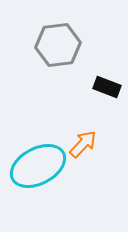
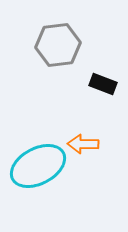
black rectangle: moved 4 px left, 3 px up
orange arrow: rotated 132 degrees counterclockwise
